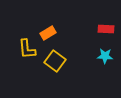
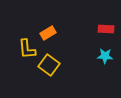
yellow square: moved 6 px left, 4 px down
